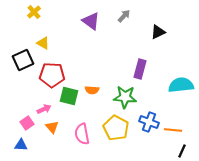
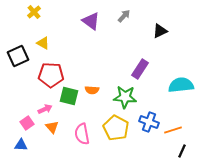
black triangle: moved 2 px right, 1 px up
black square: moved 5 px left, 4 px up
purple rectangle: rotated 18 degrees clockwise
red pentagon: moved 1 px left
pink arrow: moved 1 px right
orange line: rotated 24 degrees counterclockwise
